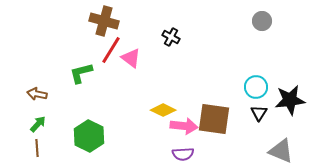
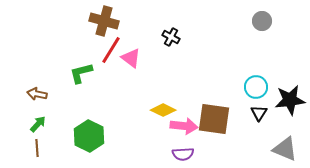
gray triangle: moved 4 px right, 2 px up
